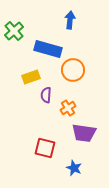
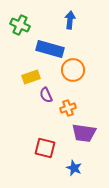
green cross: moved 6 px right, 6 px up; rotated 24 degrees counterclockwise
blue rectangle: moved 2 px right
purple semicircle: rotated 28 degrees counterclockwise
orange cross: rotated 14 degrees clockwise
